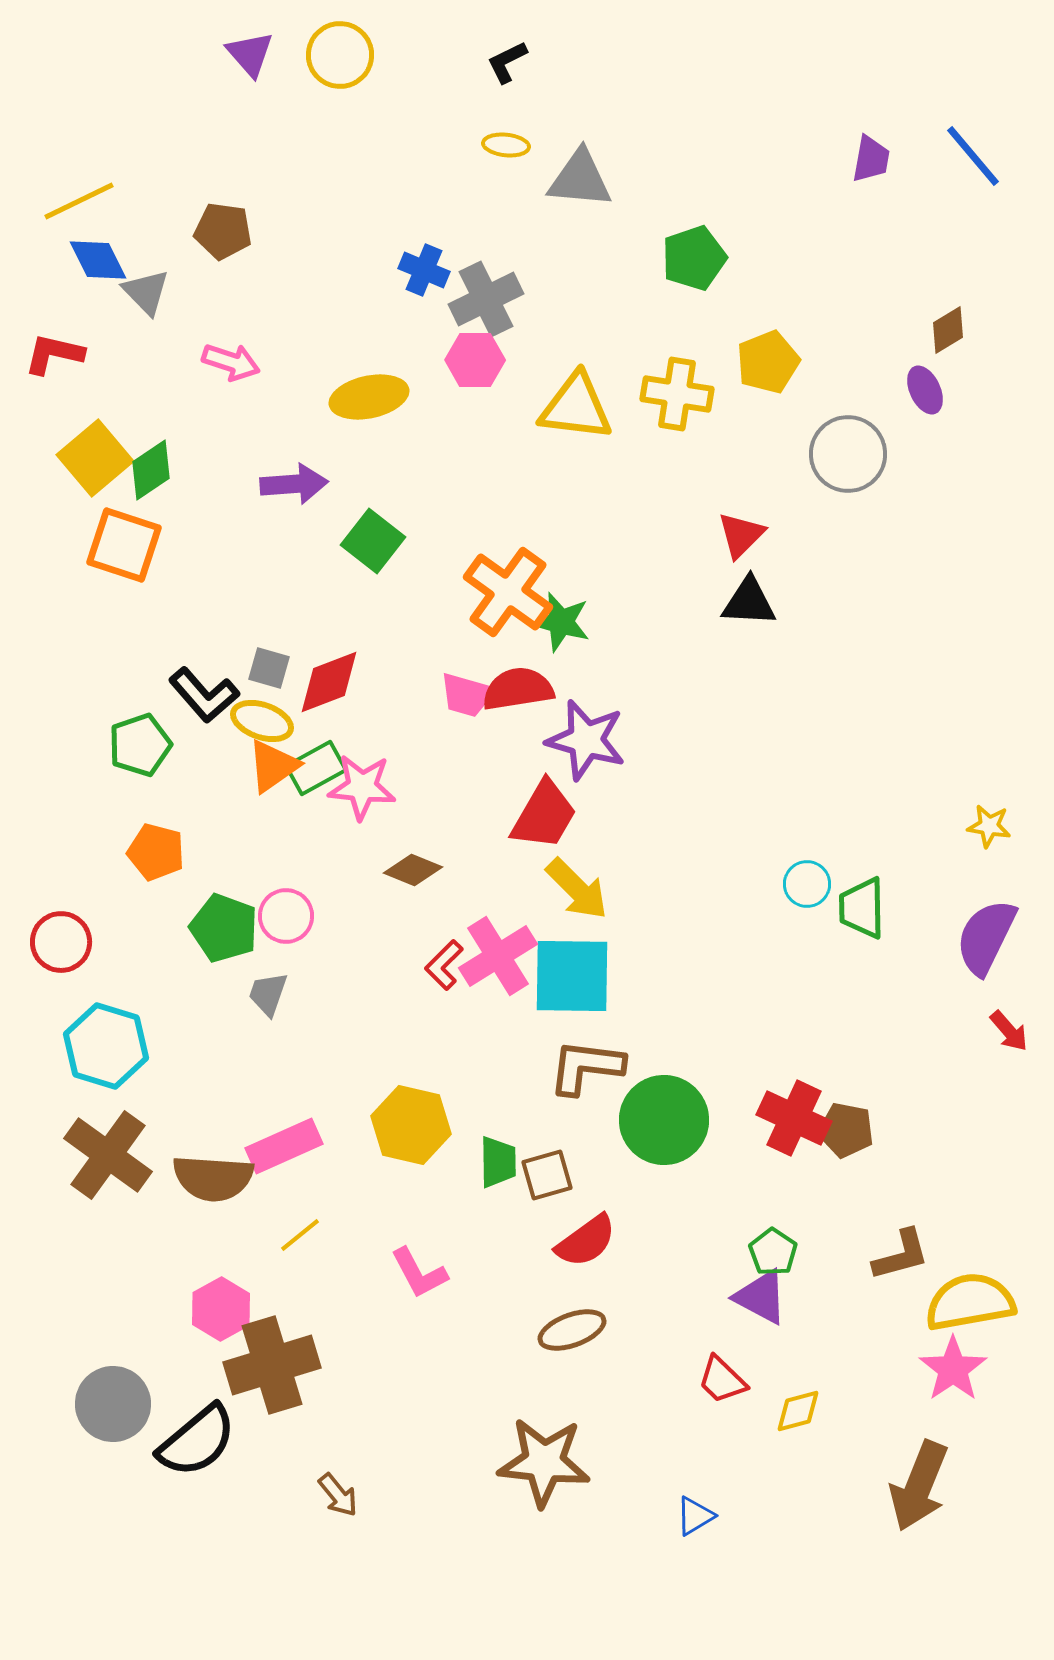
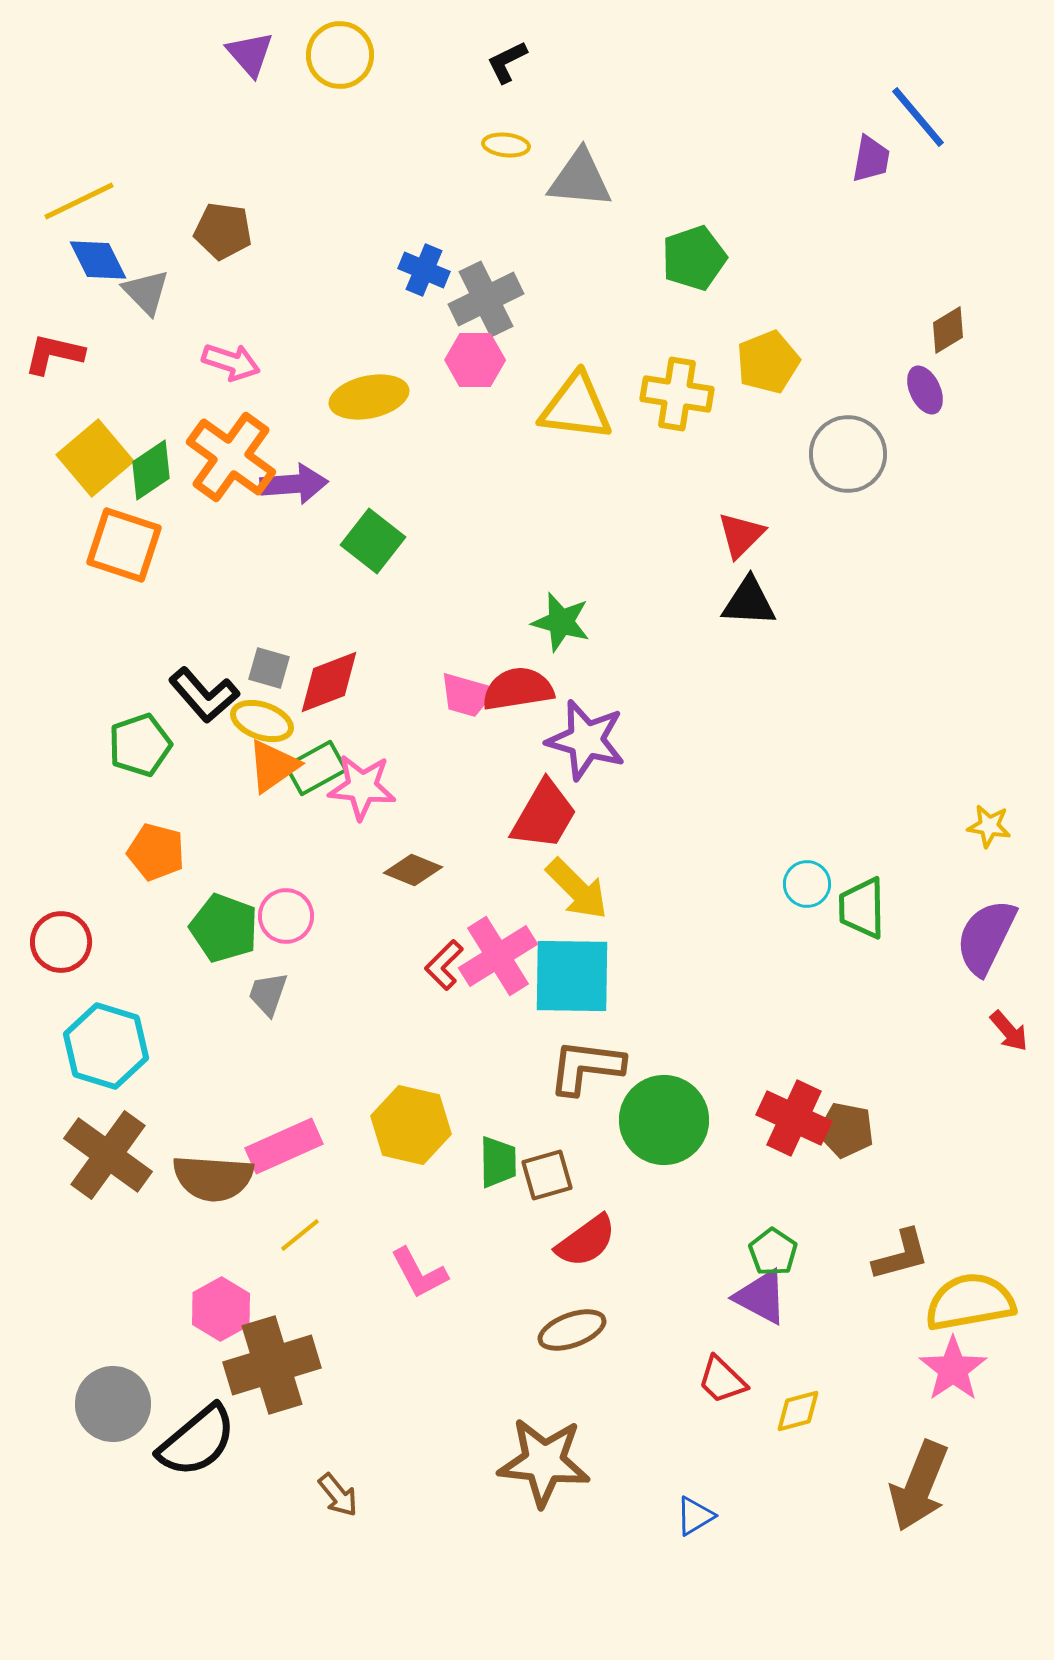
blue line at (973, 156): moved 55 px left, 39 px up
orange cross at (508, 592): moved 277 px left, 135 px up
